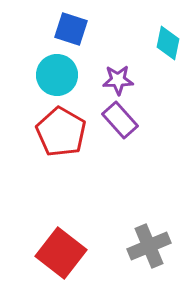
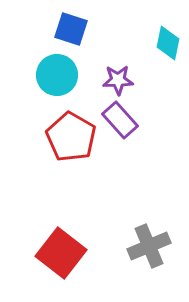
red pentagon: moved 10 px right, 5 px down
